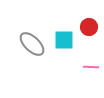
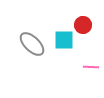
red circle: moved 6 px left, 2 px up
